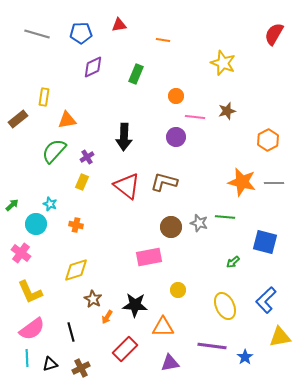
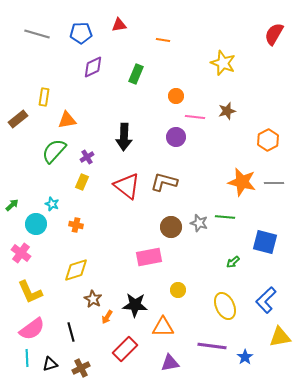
cyan star at (50, 204): moved 2 px right
